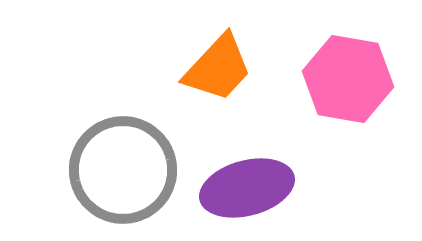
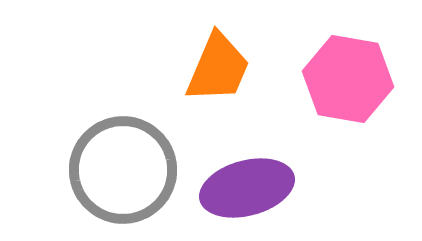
orange trapezoid: rotated 20 degrees counterclockwise
